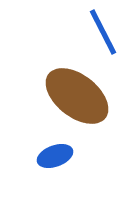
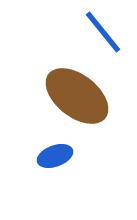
blue line: rotated 12 degrees counterclockwise
